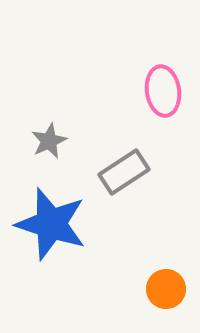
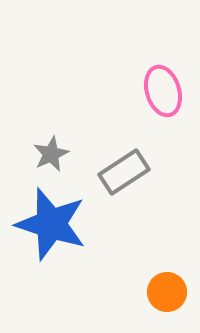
pink ellipse: rotated 9 degrees counterclockwise
gray star: moved 2 px right, 13 px down
orange circle: moved 1 px right, 3 px down
